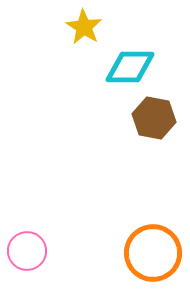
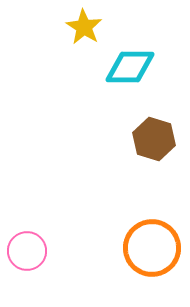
brown hexagon: moved 21 px down; rotated 6 degrees clockwise
orange circle: moved 1 px left, 5 px up
